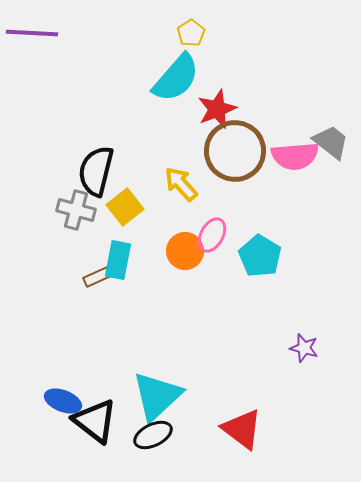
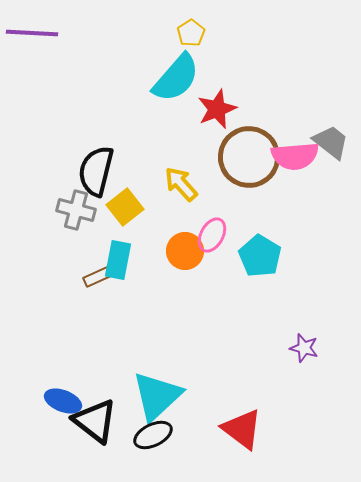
brown circle: moved 14 px right, 6 px down
